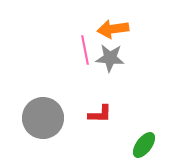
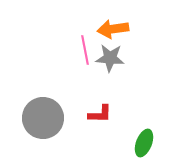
green ellipse: moved 2 px up; rotated 16 degrees counterclockwise
